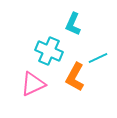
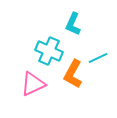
orange L-shape: moved 2 px left, 3 px up
